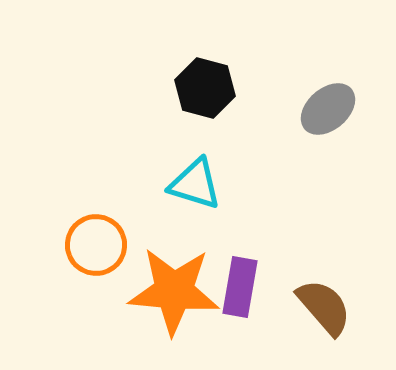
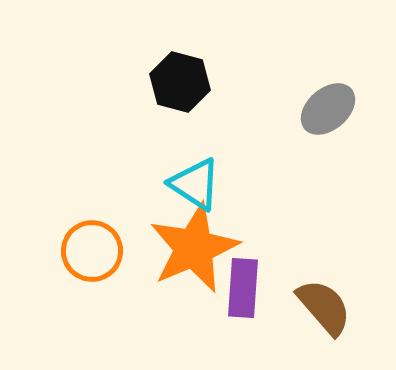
black hexagon: moved 25 px left, 6 px up
cyan triangle: rotated 16 degrees clockwise
orange circle: moved 4 px left, 6 px down
purple rectangle: moved 3 px right, 1 px down; rotated 6 degrees counterclockwise
orange star: moved 20 px right, 43 px up; rotated 28 degrees counterclockwise
